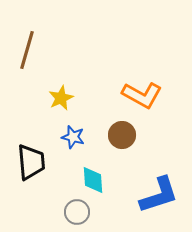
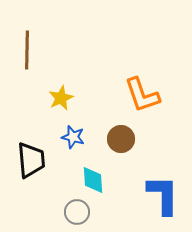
brown line: rotated 15 degrees counterclockwise
orange L-shape: rotated 42 degrees clockwise
brown circle: moved 1 px left, 4 px down
black trapezoid: moved 2 px up
blue L-shape: moved 4 px right; rotated 72 degrees counterclockwise
